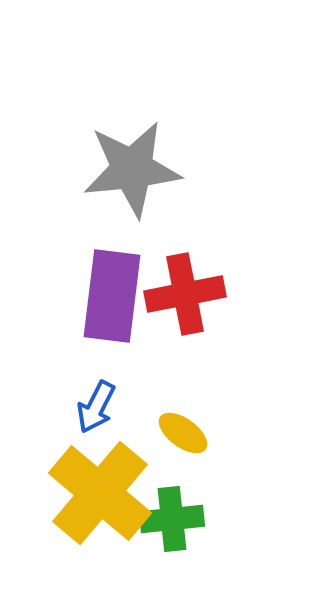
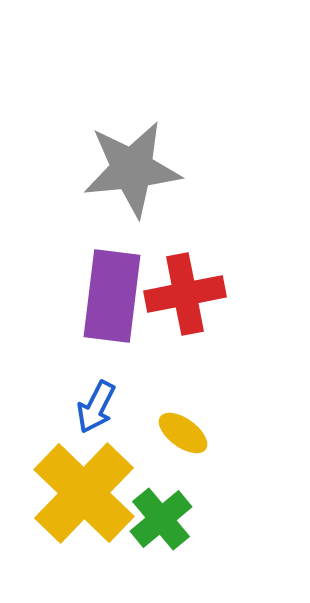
yellow cross: moved 16 px left; rotated 4 degrees clockwise
green cross: moved 11 px left; rotated 34 degrees counterclockwise
